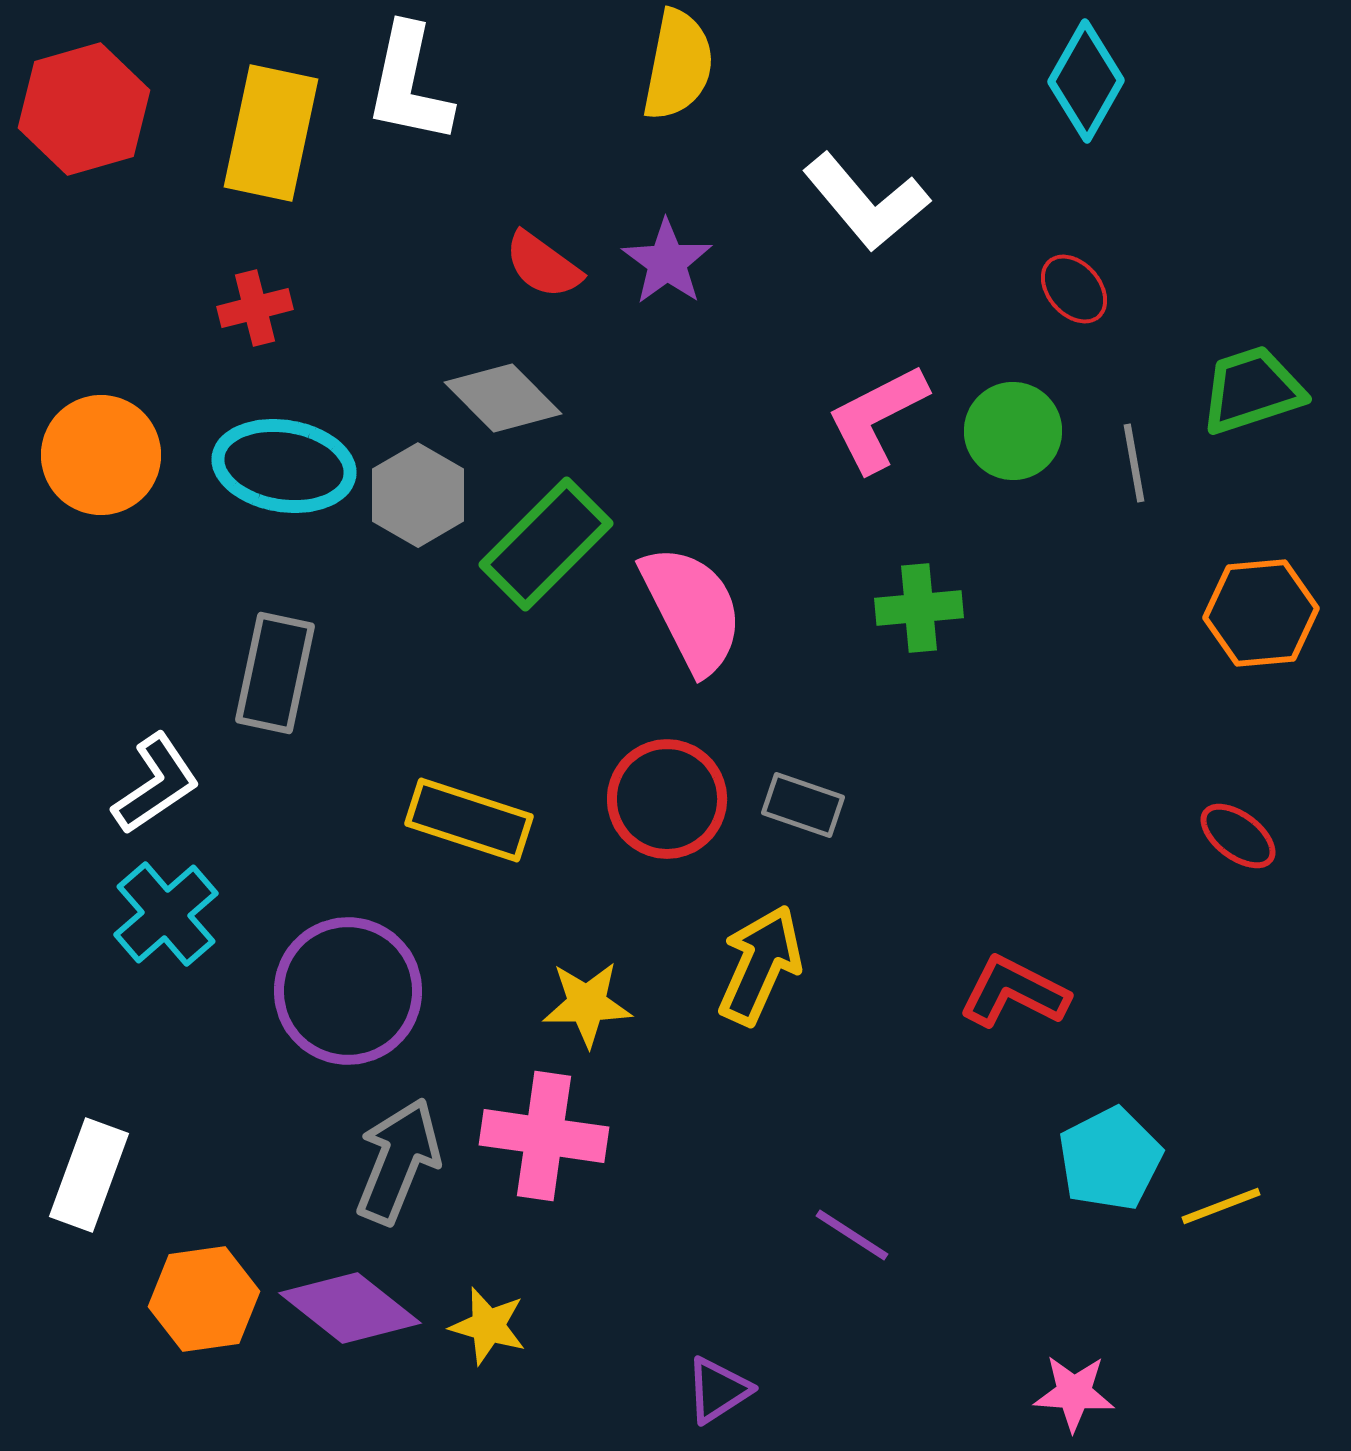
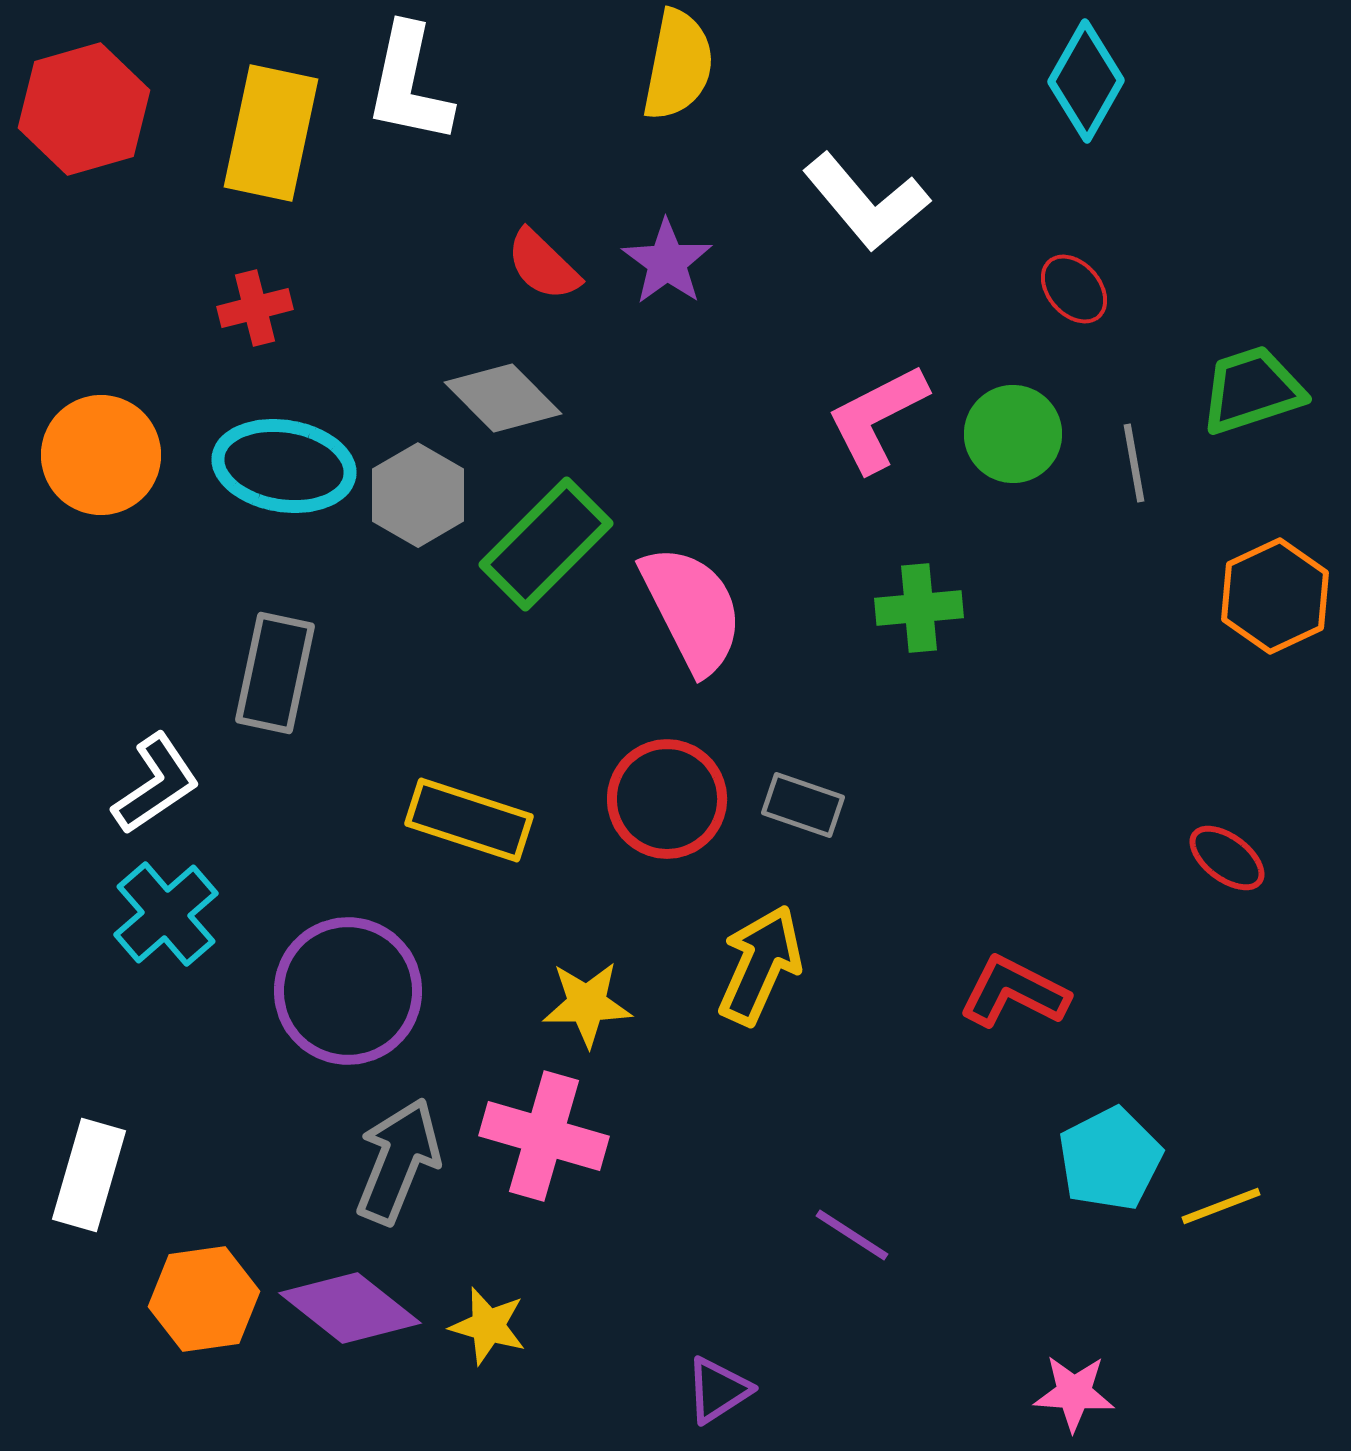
red semicircle at (543, 265): rotated 8 degrees clockwise
green circle at (1013, 431): moved 3 px down
orange hexagon at (1261, 613): moved 14 px right, 17 px up; rotated 20 degrees counterclockwise
red ellipse at (1238, 836): moved 11 px left, 22 px down
pink cross at (544, 1136): rotated 8 degrees clockwise
white rectangle at (89, 1175): rotated 4 degrees counterclockwise
